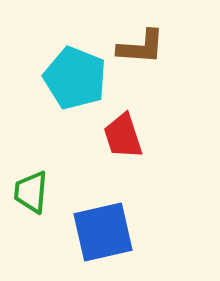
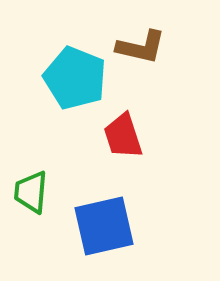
brown L-shape: rotated 9 degrees clockwise
blue square: moved 1 px right, 6 px up
